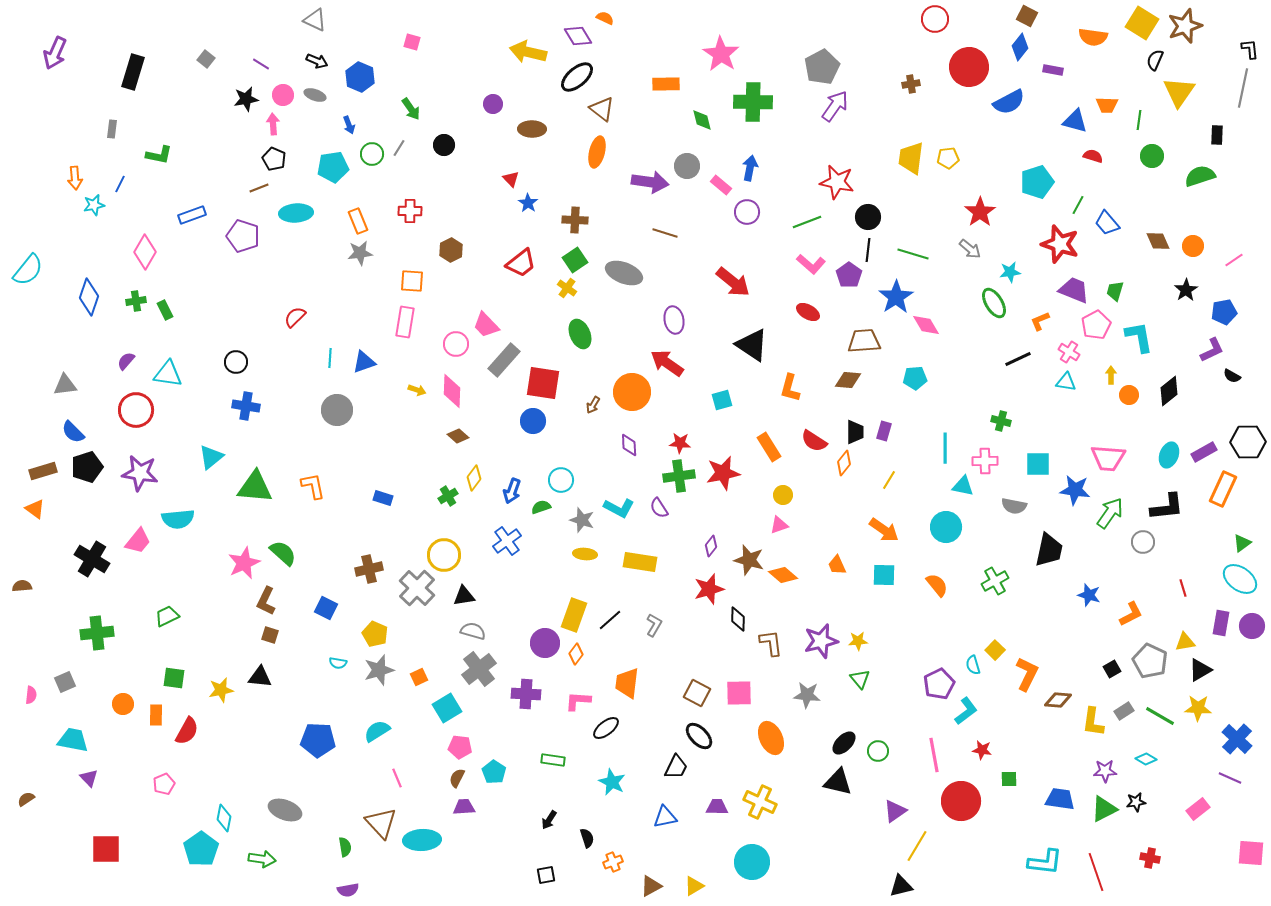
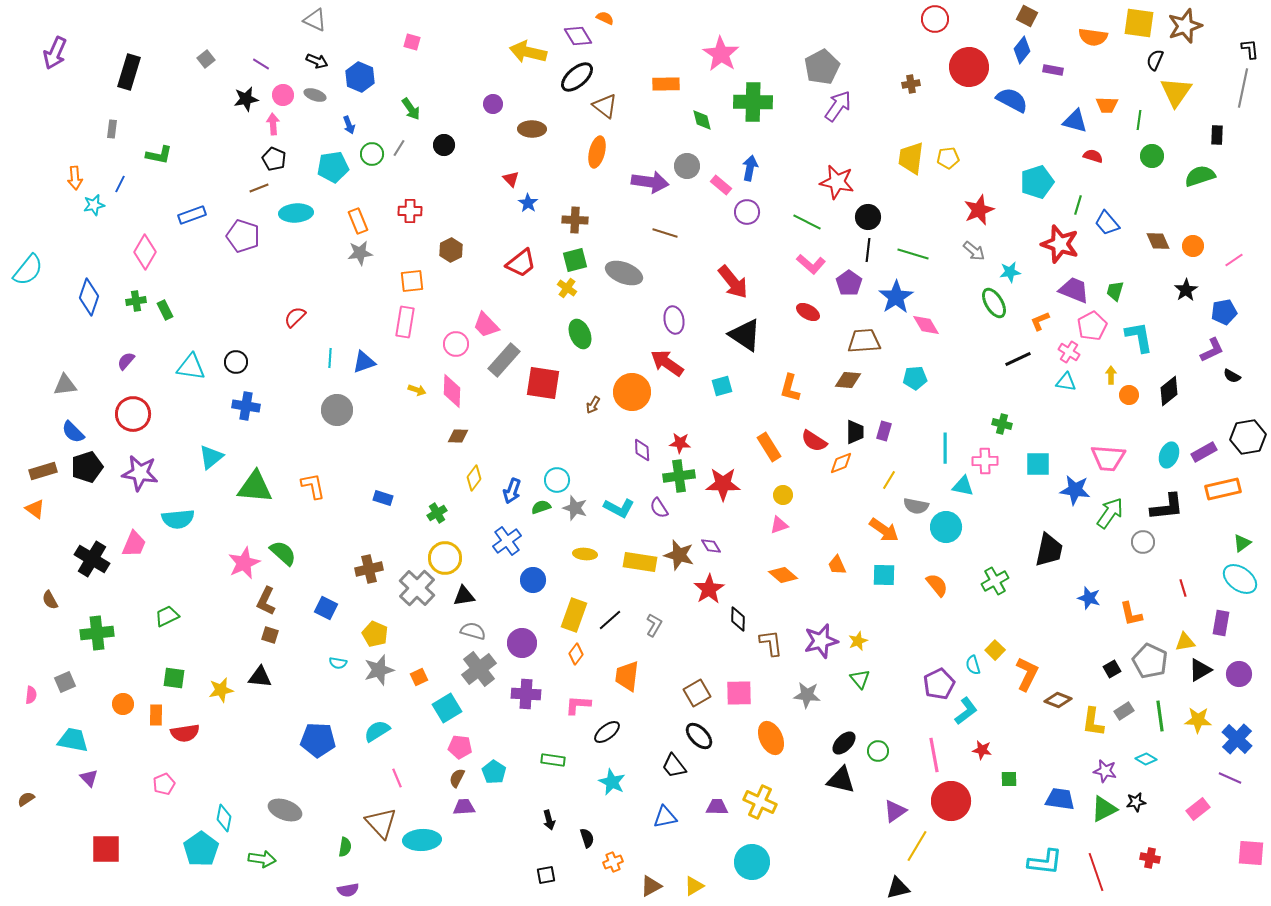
yellow square at (1142, 23): moved 3 px left; rotated 24 degrees counterclockwise
blue diamond at (1020, 47): moved 2 px right, 3 px down
gray square at (206, 59): rotated 12 degrees clockwise
black rectangle at (133, 72): moved 4 px left
yellow triangle at (1179, 92): moved 3 px left
blue semicircle at (1009, 102): moved 3 px right, 2 px up; rotated 124 degrees counterclockwise
purple arrow at (835, 106): moved 3 px right
brown triangle at (602, 109): moved 3 px right, 3 px up
green line at (1078, 205): rotated 12 degrees counterclockwise
red star at (980, 212): moved 1 px left, 2 px up; rotated 12 degrees clockwise
green line at (807, 222): rotated 48 degrees clockwise
gray arrow at (970, 249): moved 4 px right, 2 px down
green square at (575, 260): rotated 20 degrees clockwise
purple pentagon at (849, 275): moved 8 px down
orange square at (412, 281): rotated 10 degrees counterclockwise
red arrow at (733, 282): rotated 12 degrees clockwise
pink pentagon at (1096, 325): moved 4 px left, 1 px down
black triangle at (752, 345): moved 7 px left, 10 px up
cyan triangle at (168, 374): moved 23 px right, 7 px up
cyan square at (722, 400): moved 14 px up
red circle at (136, 410): moved 3 px left, 4 px down
blue circle at (533, 421): moved 159 px down
green cross at (1001, 421): moved 1 px right, 3 px down
brown diamond at (458, 436): rotated 40 degrees counterclockwise
black hexagon at (1248, 442): moved 5 px up; rotated 8 degrees counterclockwise
purple diamond at (629, 445): moved 13 px right, 5 px down
orange diamond at (844, 463): moved 3 px left; rotated 30 degrees clockwise
red star at (723, 473): moved 11 px down; rotated 12 degrees clockwise
cyan circle at (561, 480): moved 4 px left
orange rectangle at (1223, 489): rotated 52 degrees clockwise
green cross at (448, 496): moved 11 px left, 17 px down
gray semicircle at (1014, 506): moved 98 px left
gray star at (582, 520): moved 7 px left, 12 px up
pink trapezoid at (138, 541): moved 4 px left, 3 px down; rotated 16 degrees counterclockwise
purple diamond at (711, 546): rotated 70 degrees counterclockwise
yellow circle at (444, 555): moved 1 px right, 3 px down
brown star at (749, 560): moved 70 px left, 5 px up
brown semicircle at (22, 586): moved 28 px right, 14 px down; rotated 114 degrees counterclockwise
red star at (709, 589): rotated 16 degrees counterclockwise
blue star at (1089, 595): moved 3 px down
orange L-shape at (1131, 614): rotated 104 degrees clockwise
purple circle at (1252, 626): moved 13 px left, 48 px down
yellow star at (858, 641): rotated 18 degrees counterclockwise
purple circle at (545, 643): moved 23 px left
orange trapezoid at (627, 683): moved 7 px up
brown square at (697, 693): rotated 32 degrees clockwise
brown diamond at (1058, 700): rotated 16 degrees clockwise
pink L-shape at (578, 701): moved 4 px down
yellow star at (1198, 708): moved 12 px down
green line at (1160, 716): rotated 52 degrees clockwise
black ellipse at (606, 728): moved 1 px right, 4 px down
red semicircle at (187, 731): moved 2 px left, 2 px down; rotated 52 degrees clockwise
black trapezoid at (676, 767): moved 2 px left, 1 px up; rotated 116 degrees clockwise
purple star at (1105, 771): rotated 15 degrees clockwise
black triangle at (838, 782): moved 3 px right, 2 px up
red circle at (961, 801): moved 10 px left
black arrow at (549, 820): rotated 48 degrees counterclockwise
green semicircle at (345, 847): rotated 18 degrees clockwise
black triangle at (901, 886): moved 3 px left, 2 px down
